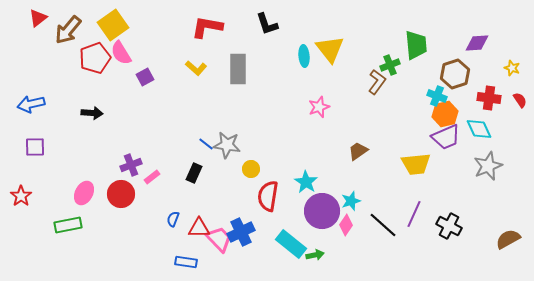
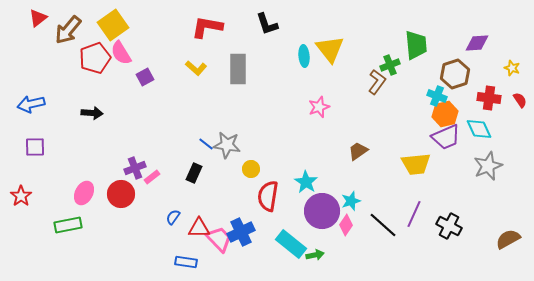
purple cross at (131, 165): moved 4 px right, 3 px down
blue semicircle at (173, 219): moved 2 px up; rotated 14 degrees clockwise
